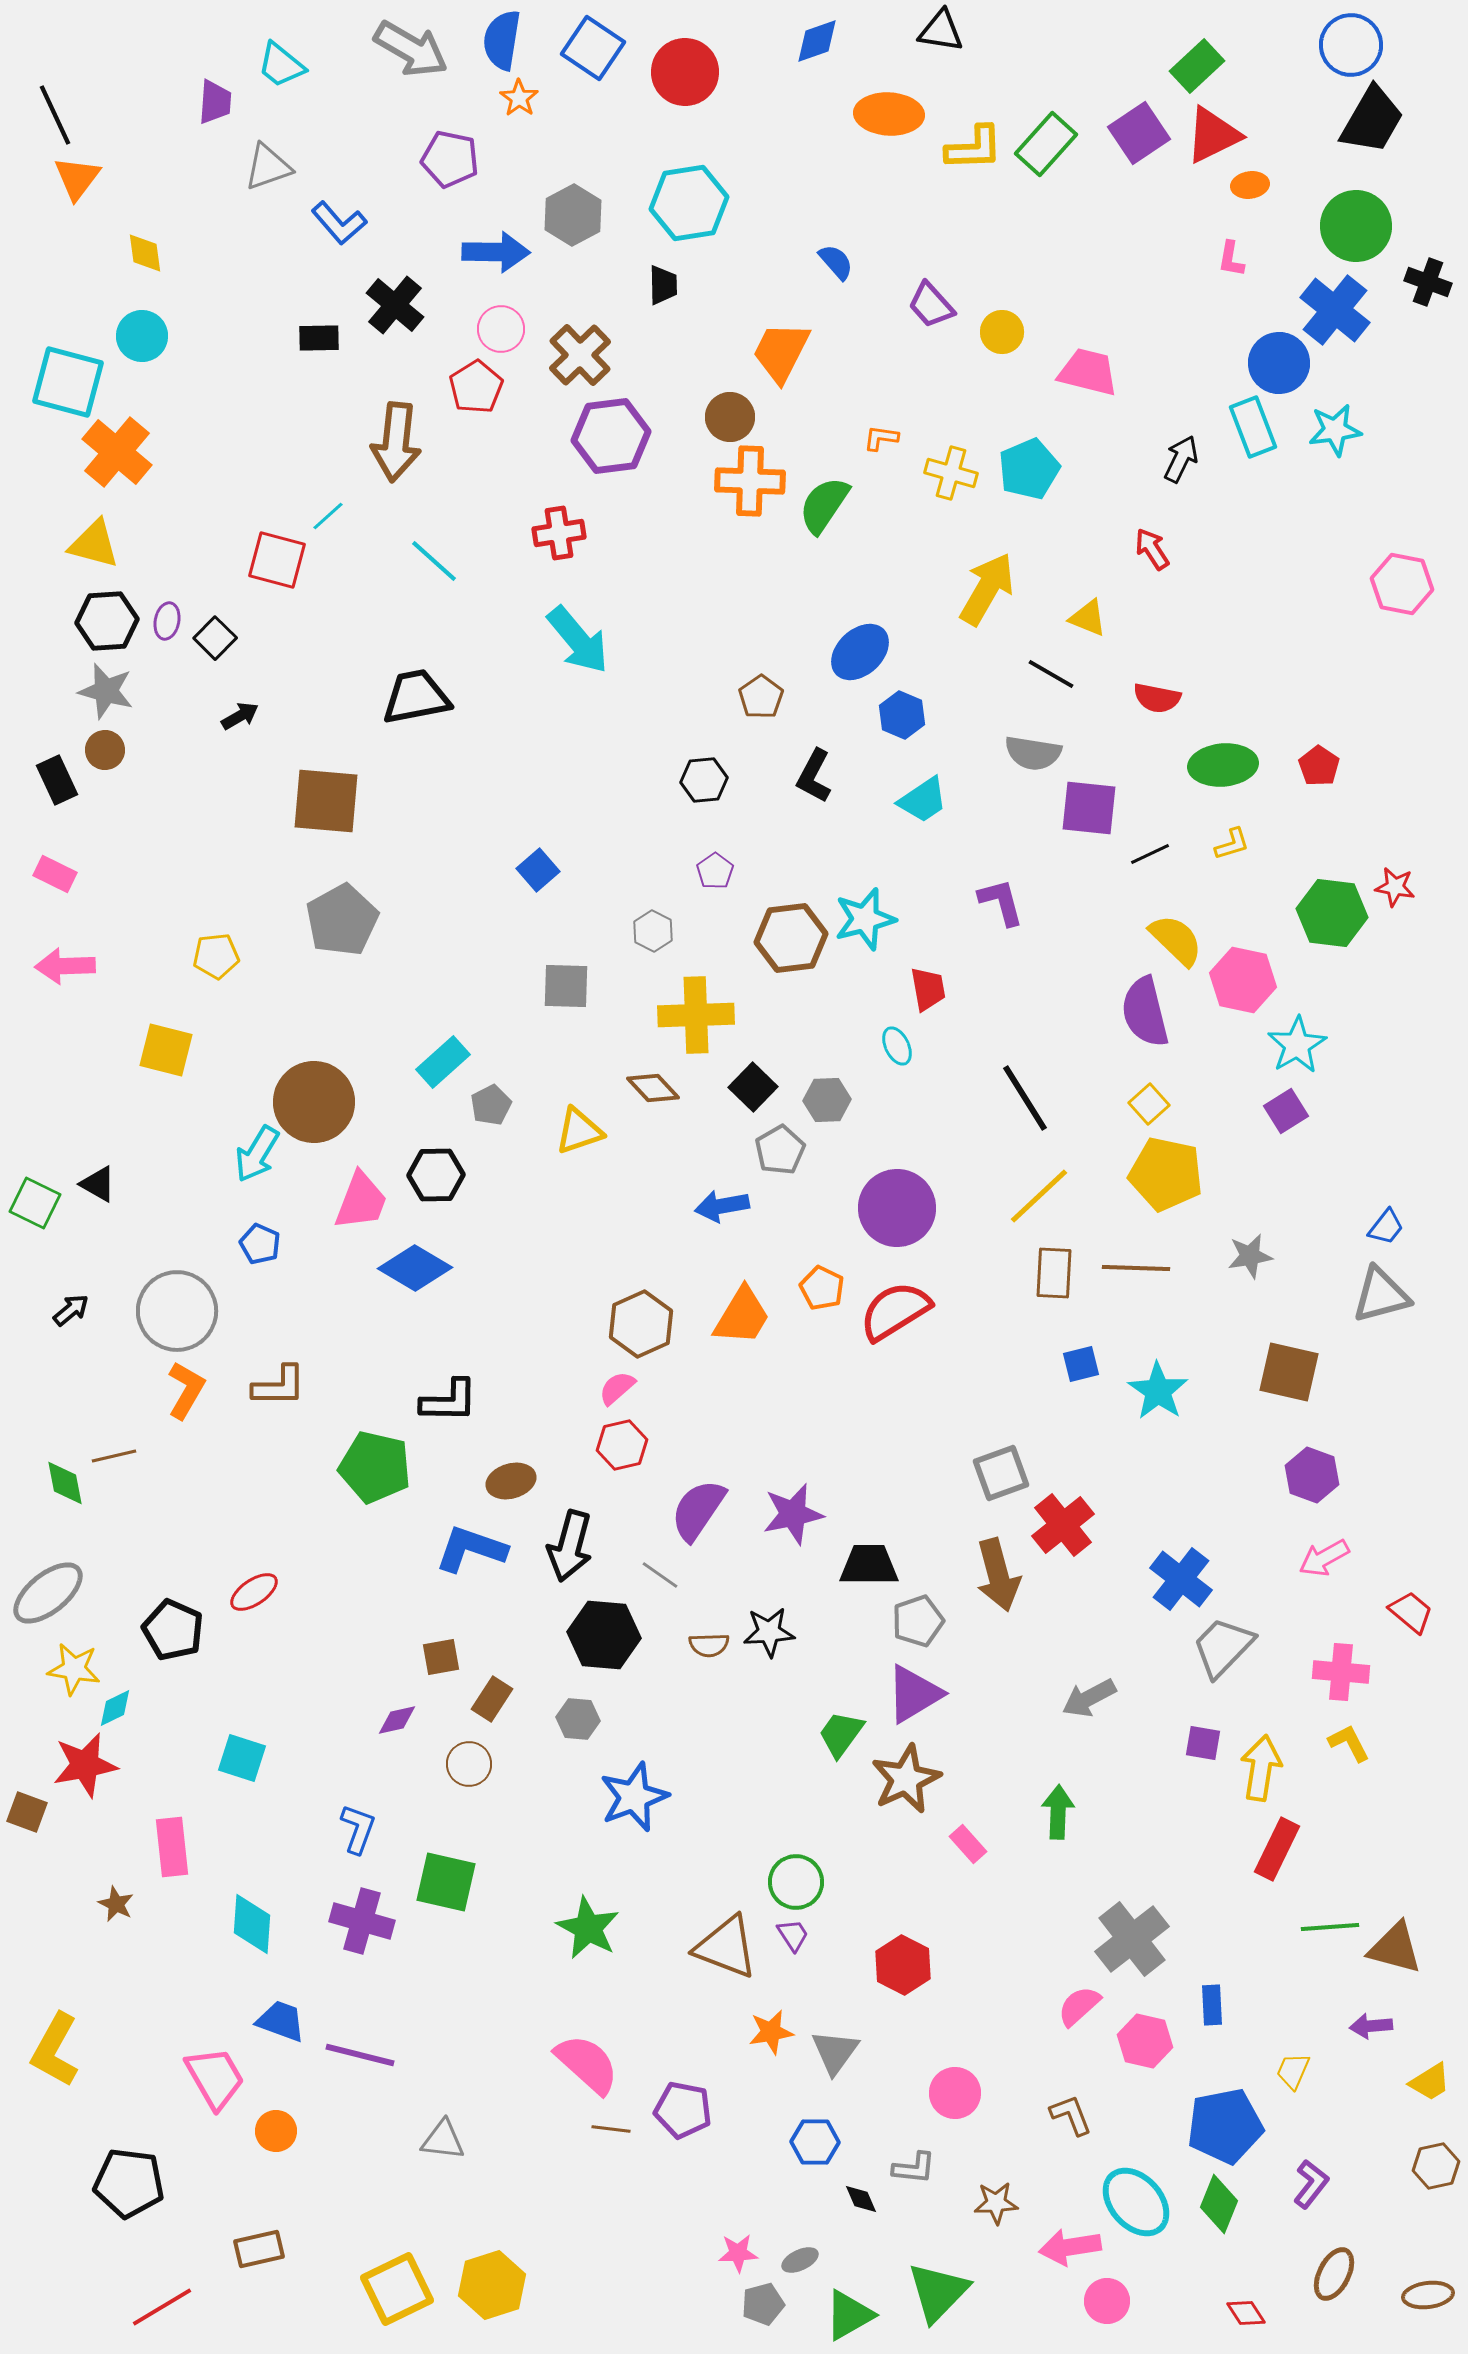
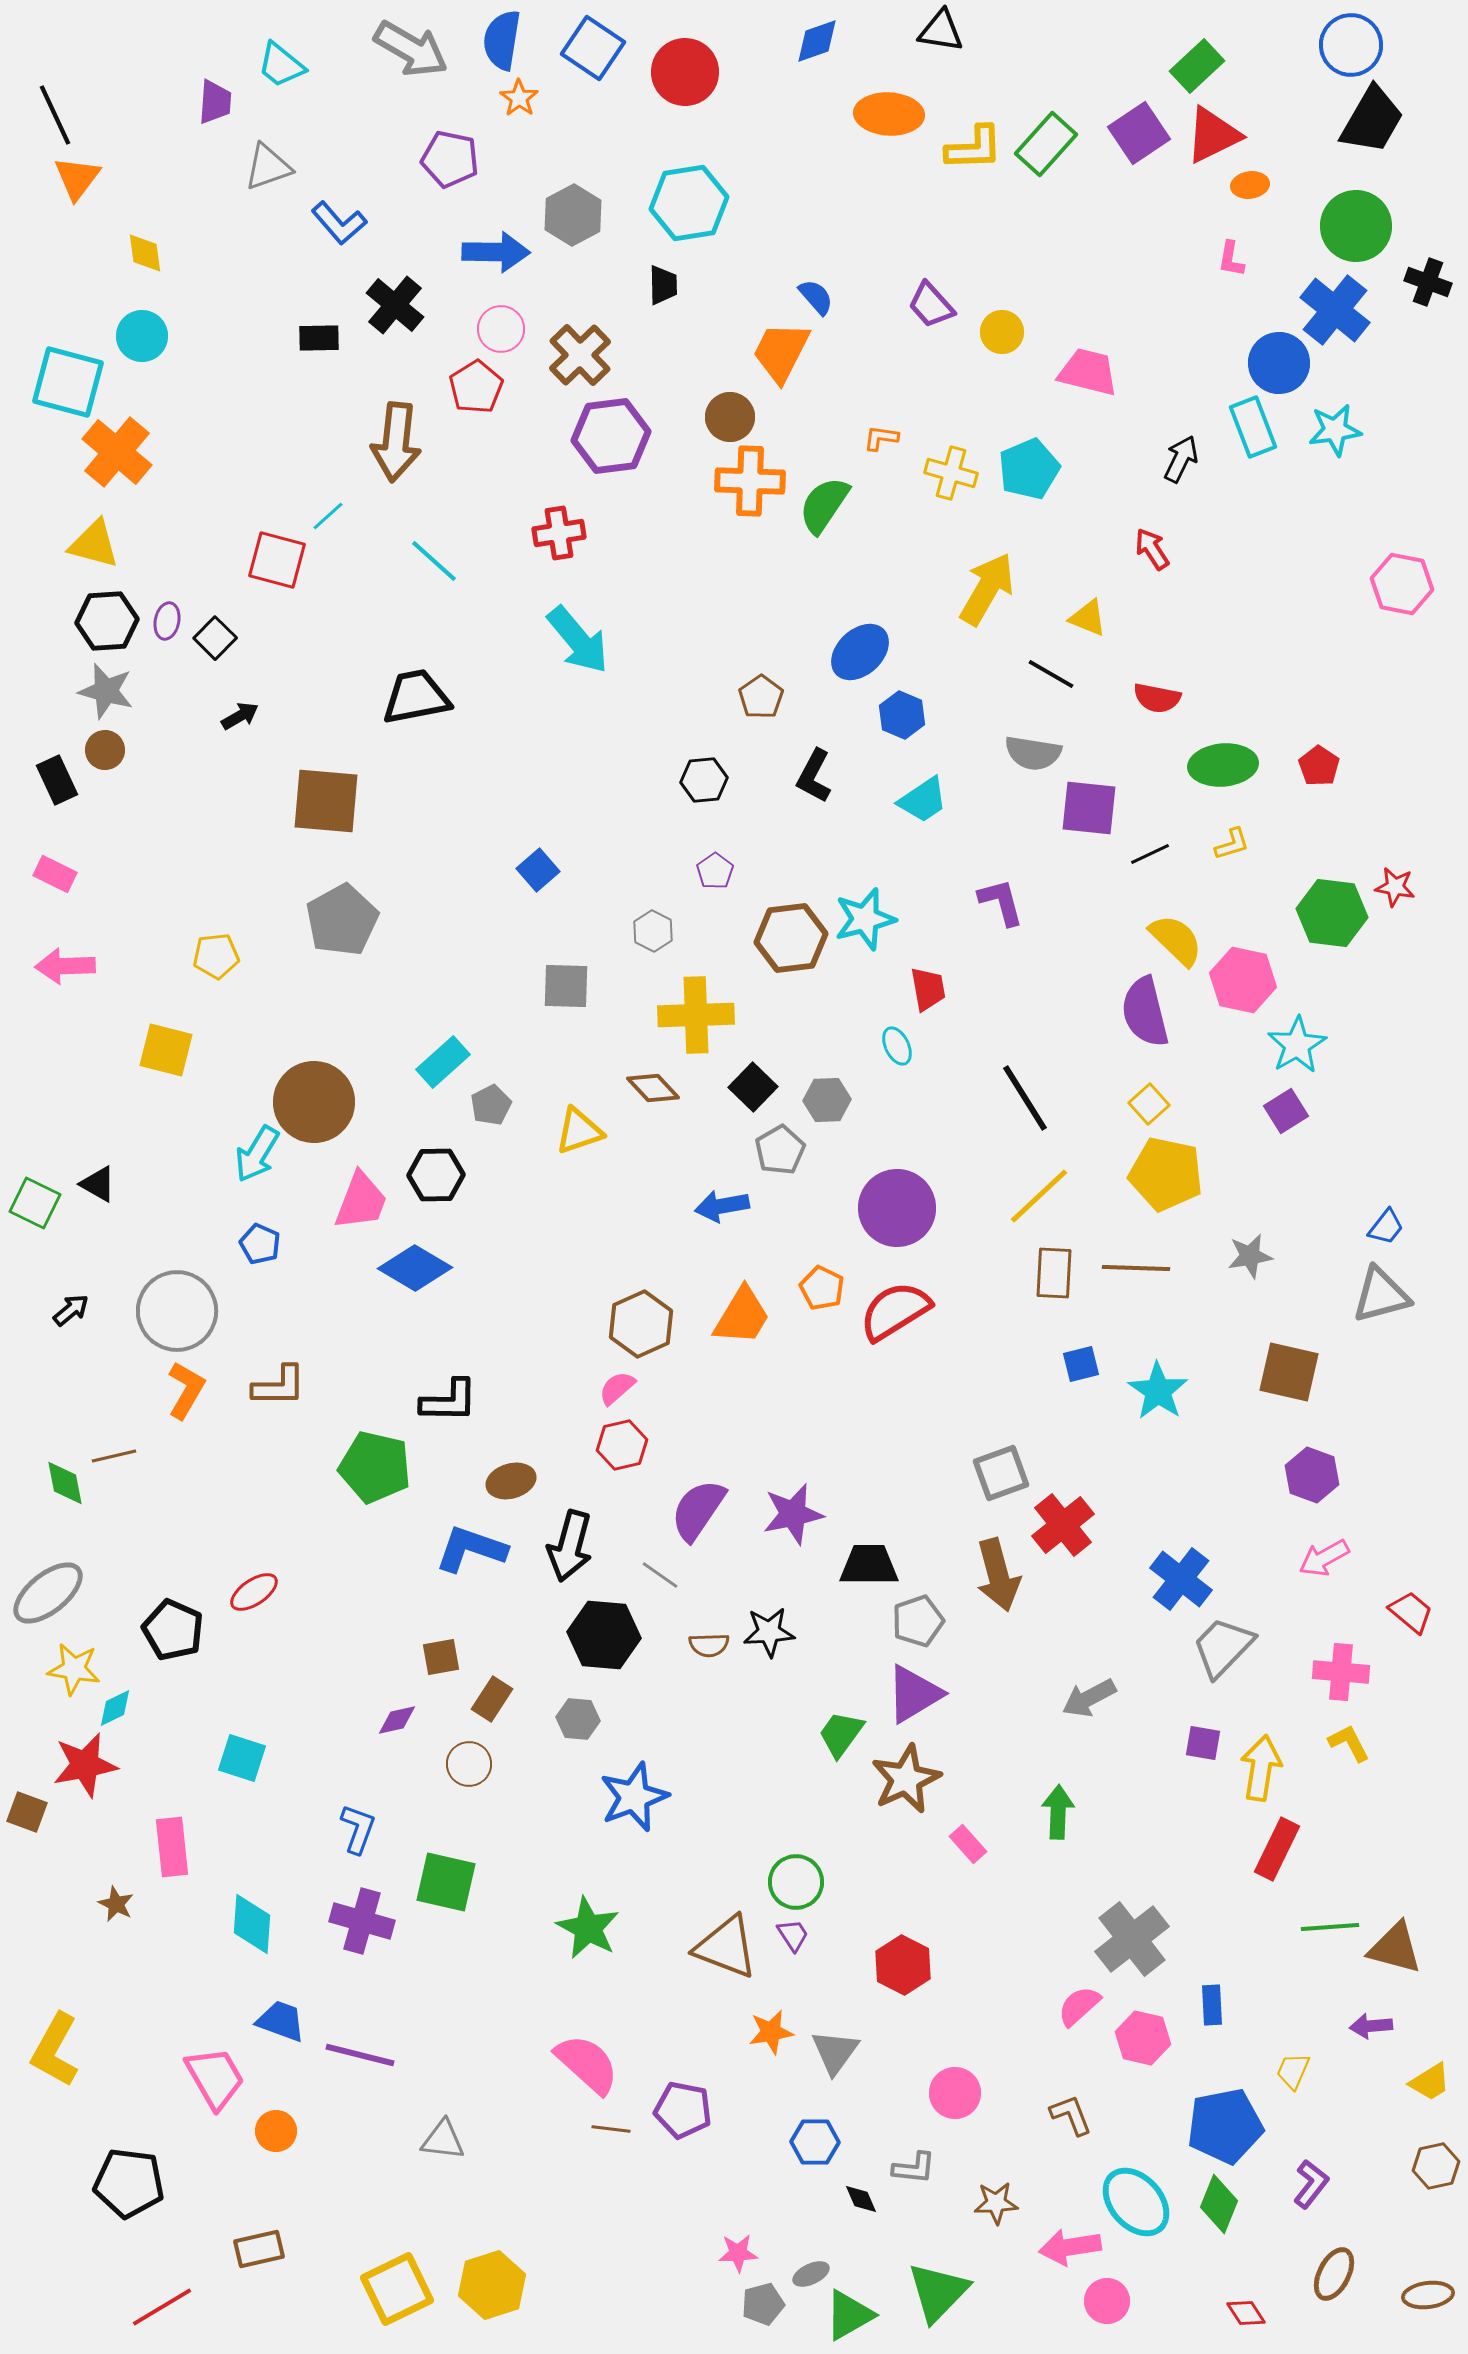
blue semicircle at (836, 262): moved 20 px left, 35 px down
pink hexagon at (1145, 2041): moved 2 px left, 3 px up
gray ellipse at (800, 2260): moved 11 px right, 14 px down
